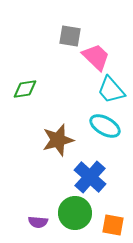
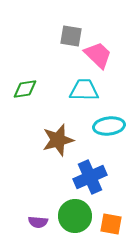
gray square: moved 1 px right
pink trapezoid: moved 2 px right, 2 px up
cyan trapezoid: moved 27 px left; rotated 132 degrees clockwise
cyan ellipse: moved 4 px right; rotated 36 degrees counterclockwise
blue cross: rotated 24 degrees clockwise
green circle: moved 3 px down
orange square: moved 2 px left, 1 px up
